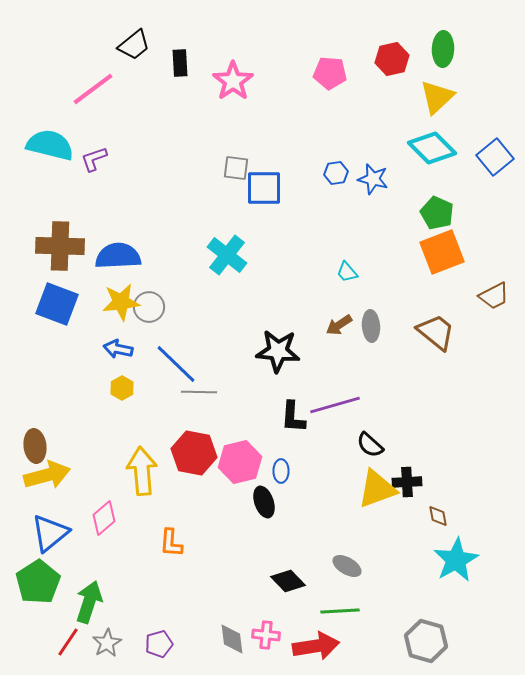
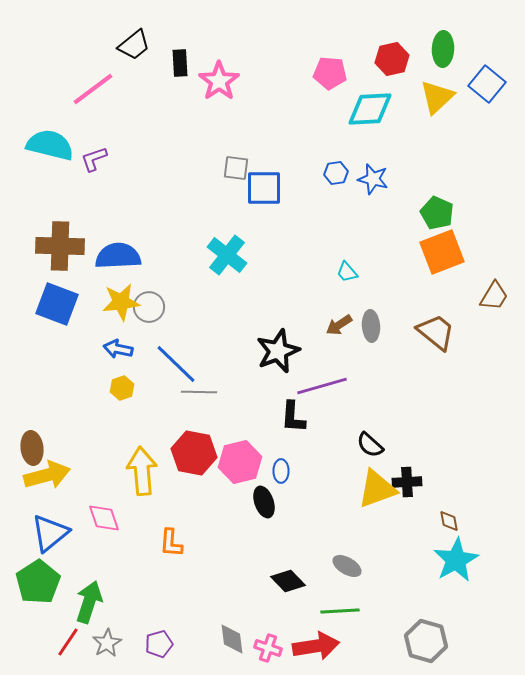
pink star at (233, 81): moved 14 px left
cyan diamond at (432, 148): moved 62 px left, 39 px up; rotated 48 degrees counterclockwise
blue square at (495, 157): moved 8 px left, 73 px up; rotated 12 degrees counterclockwise
brown trapezoid at (494, 296): rotated 32 degrees counterclockwise
black star at (278, 351): rotated 27 degrees counterclockwise
yellow hexagon at (122, 388): rotated 10 degrees clockwise
purple line at (335, 405): moved 13 px left, 19 px up
brown ellipse at (35, 446): moved 3 px left, 2 px down
brown diamond at (438, 516): moved 11 px right, 5 px down
pink diamond at (104, 518): rotated 68 degrees counterclockwise
pink cross at (266, 635): moved 2 px right, 13 px down; rotated 12 degrees clockwise
